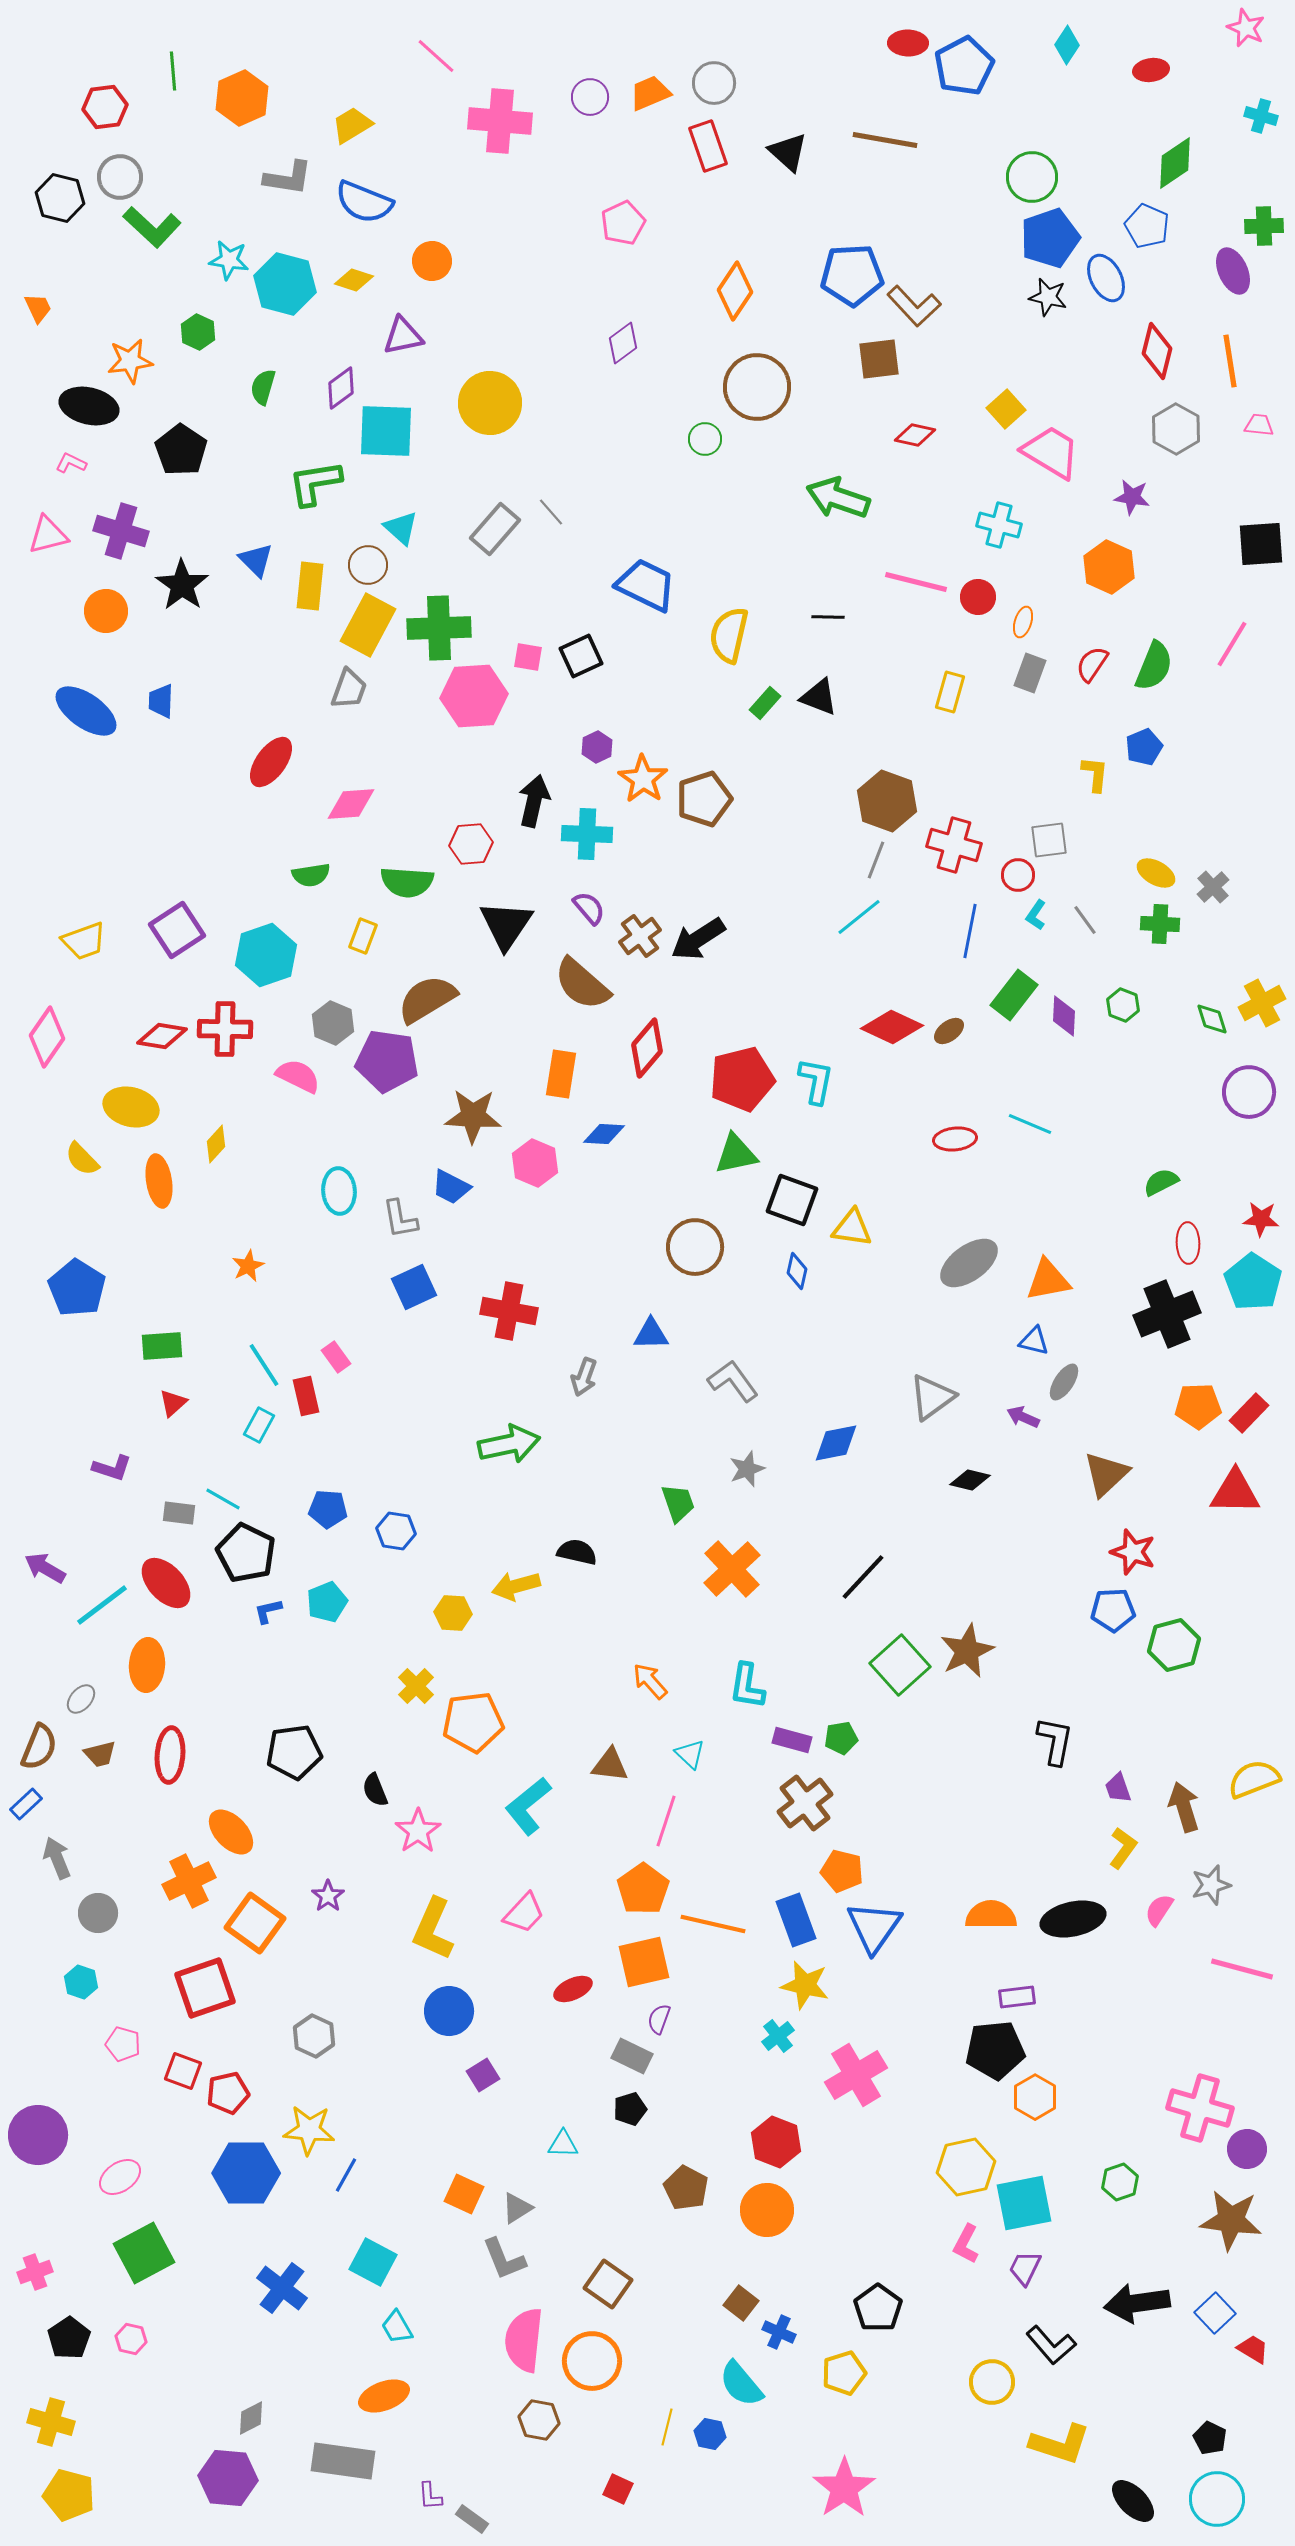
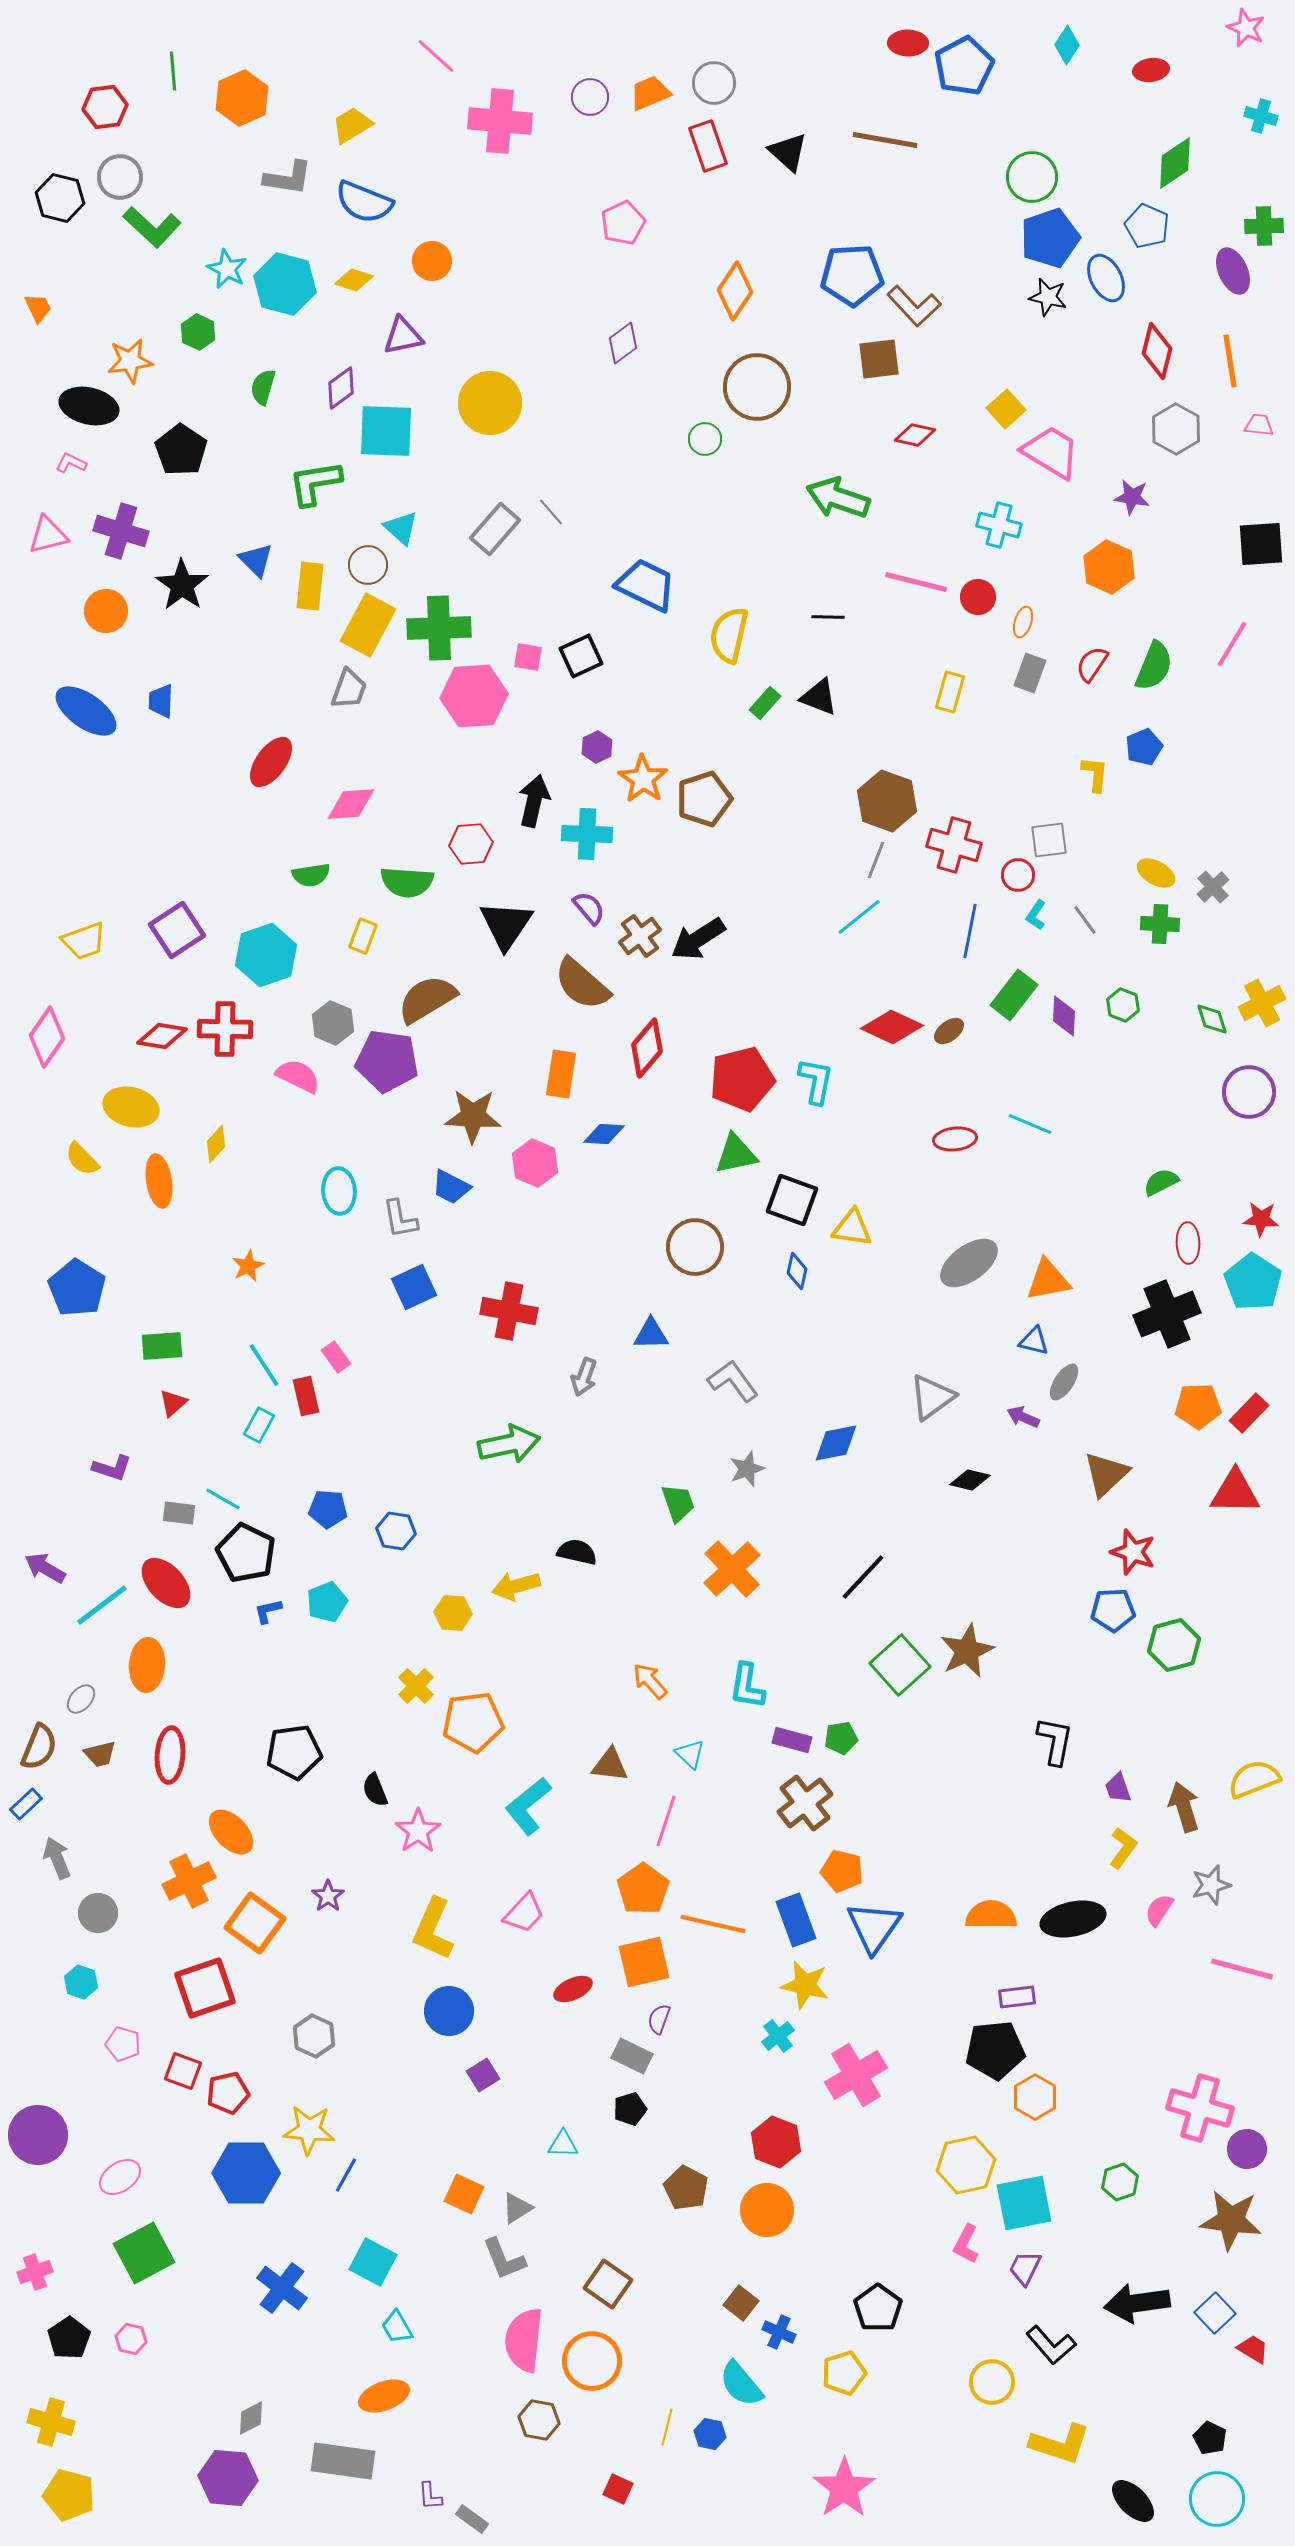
cyan star at (229, 260): moved 2 px left, 9 px down; rotated 18 degrees clockwise
yellow hexagon at (966, 2167): moved 2 px up
